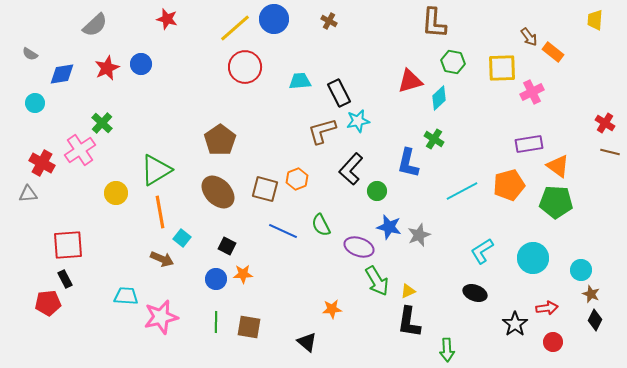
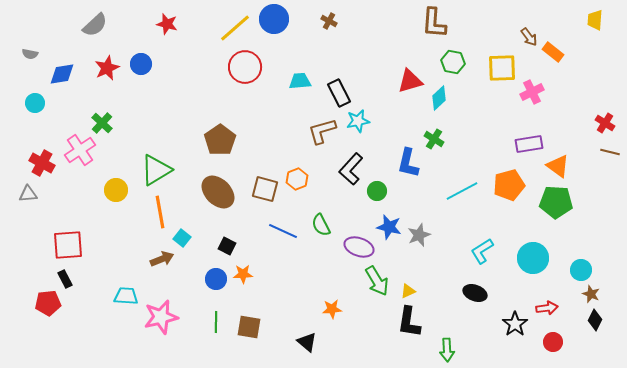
red star at (167, 19): moved 5 px down
gray semicircle at (30, 54): rotated 21 degrees counterclockwise
yellow circle at (116, 193): moved 3 px up
brown arrow at (162, 259): rotated 45 degrees counterclockwise
